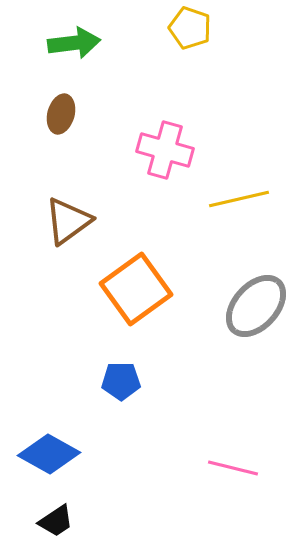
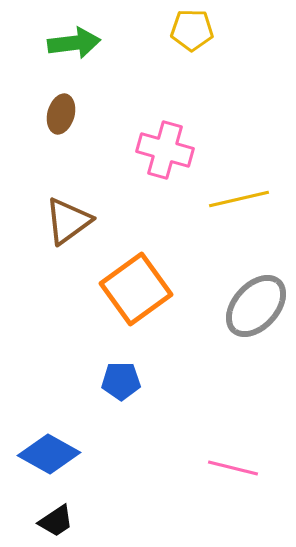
yellow pentagon: moved 2 px right, 2 px down; rotated 18 degrees counterclockwise
